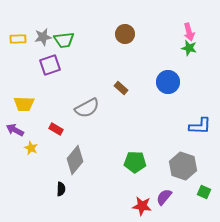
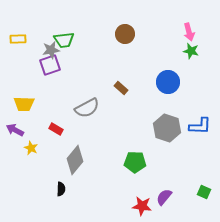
gray star: moved 8 px right, 13 px down
green star: moved 2 px right, 3 px down
gray hexagon: moved 16 px left, 38 px up
